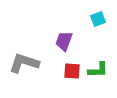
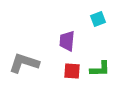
purple trapezoid: moved 3 px right; rotated 15 degrees counterclockwise
green L-shape: moved 2 px right, 1 px up
